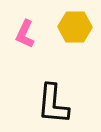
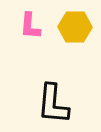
pink L-shape: moved 5 px right, 8 px up; rotated 20 degrees counterclockwise
